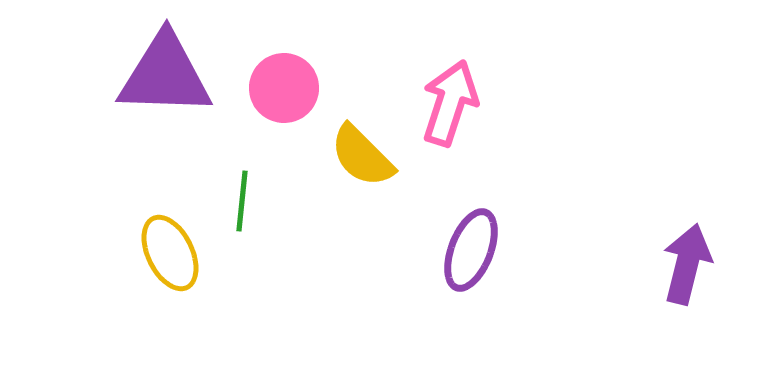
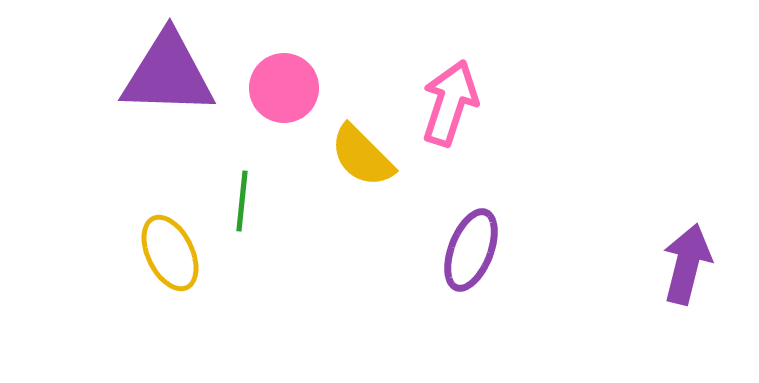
purple triangle: moved 3 px right, 1 px up
